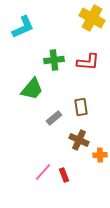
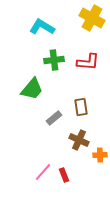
cyan L-shape: moved 19 px right; rotated 125 degrees counterclockwise
